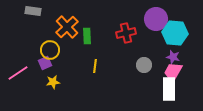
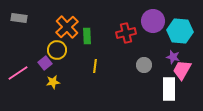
gray rectangle: moved 14 px left, 7 px down
purple circle: moved 3 px left, 2 px down
cyan hexagon: moved 5 px right, 2 px up
yellow circle: moved 7 px right
purple square: rotated 16 degrees counterclockwise
pink trapezoid: moved 9 px right, 2 px up
